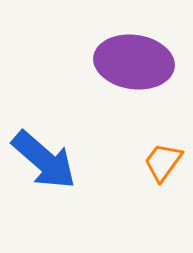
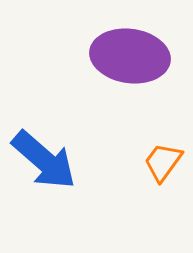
purple ellipse: moved 4 px left, 6 px up
